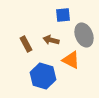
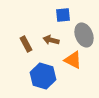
orange triangle: moved 2 px right
